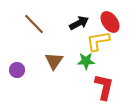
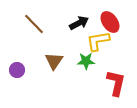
red L-shape: moved 12 px right, 4 px up
